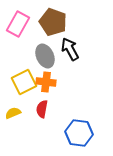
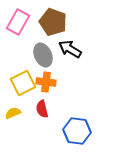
pink rectangle: moved 2 px up
black arrow: rotated 30 degrees counterclockwise
gray ellipse: moved 2 px left, 1 px up
yellow square: moved 1 px left, 1 px down
red semicircle: rotated 24 degrees counterclockwise
blue hexagon: moved 2 px left, 2 px up
